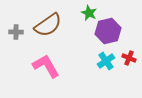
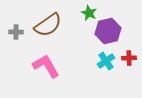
red cross: rotated 24 degrees counterclockwise
